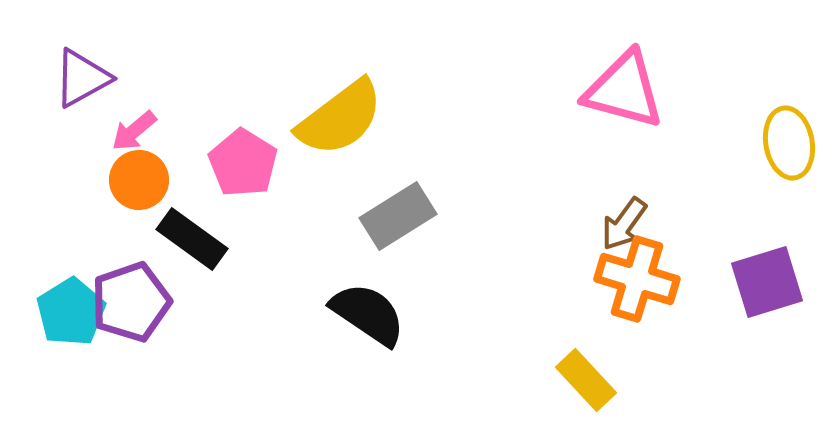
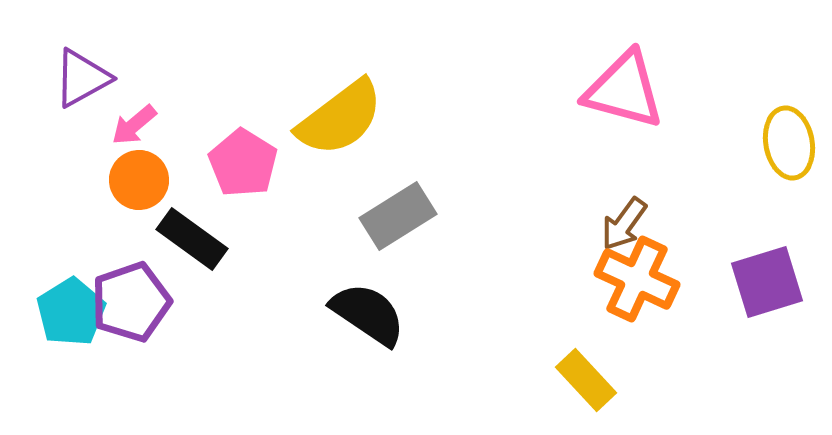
pink arrow: moved 6 px up
orange cross: rotated 8 degrees clockwise
